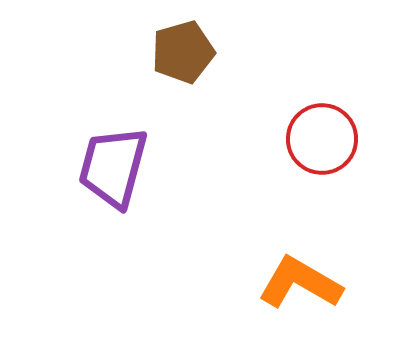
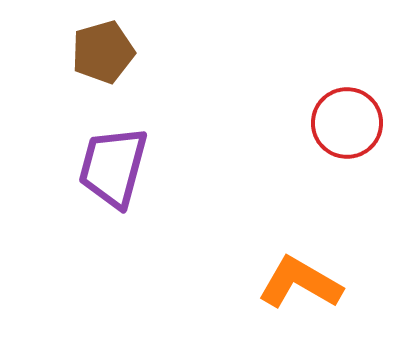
brown pentagon: moved 80 px left
red circle: moved 25 px right, 16 px up
